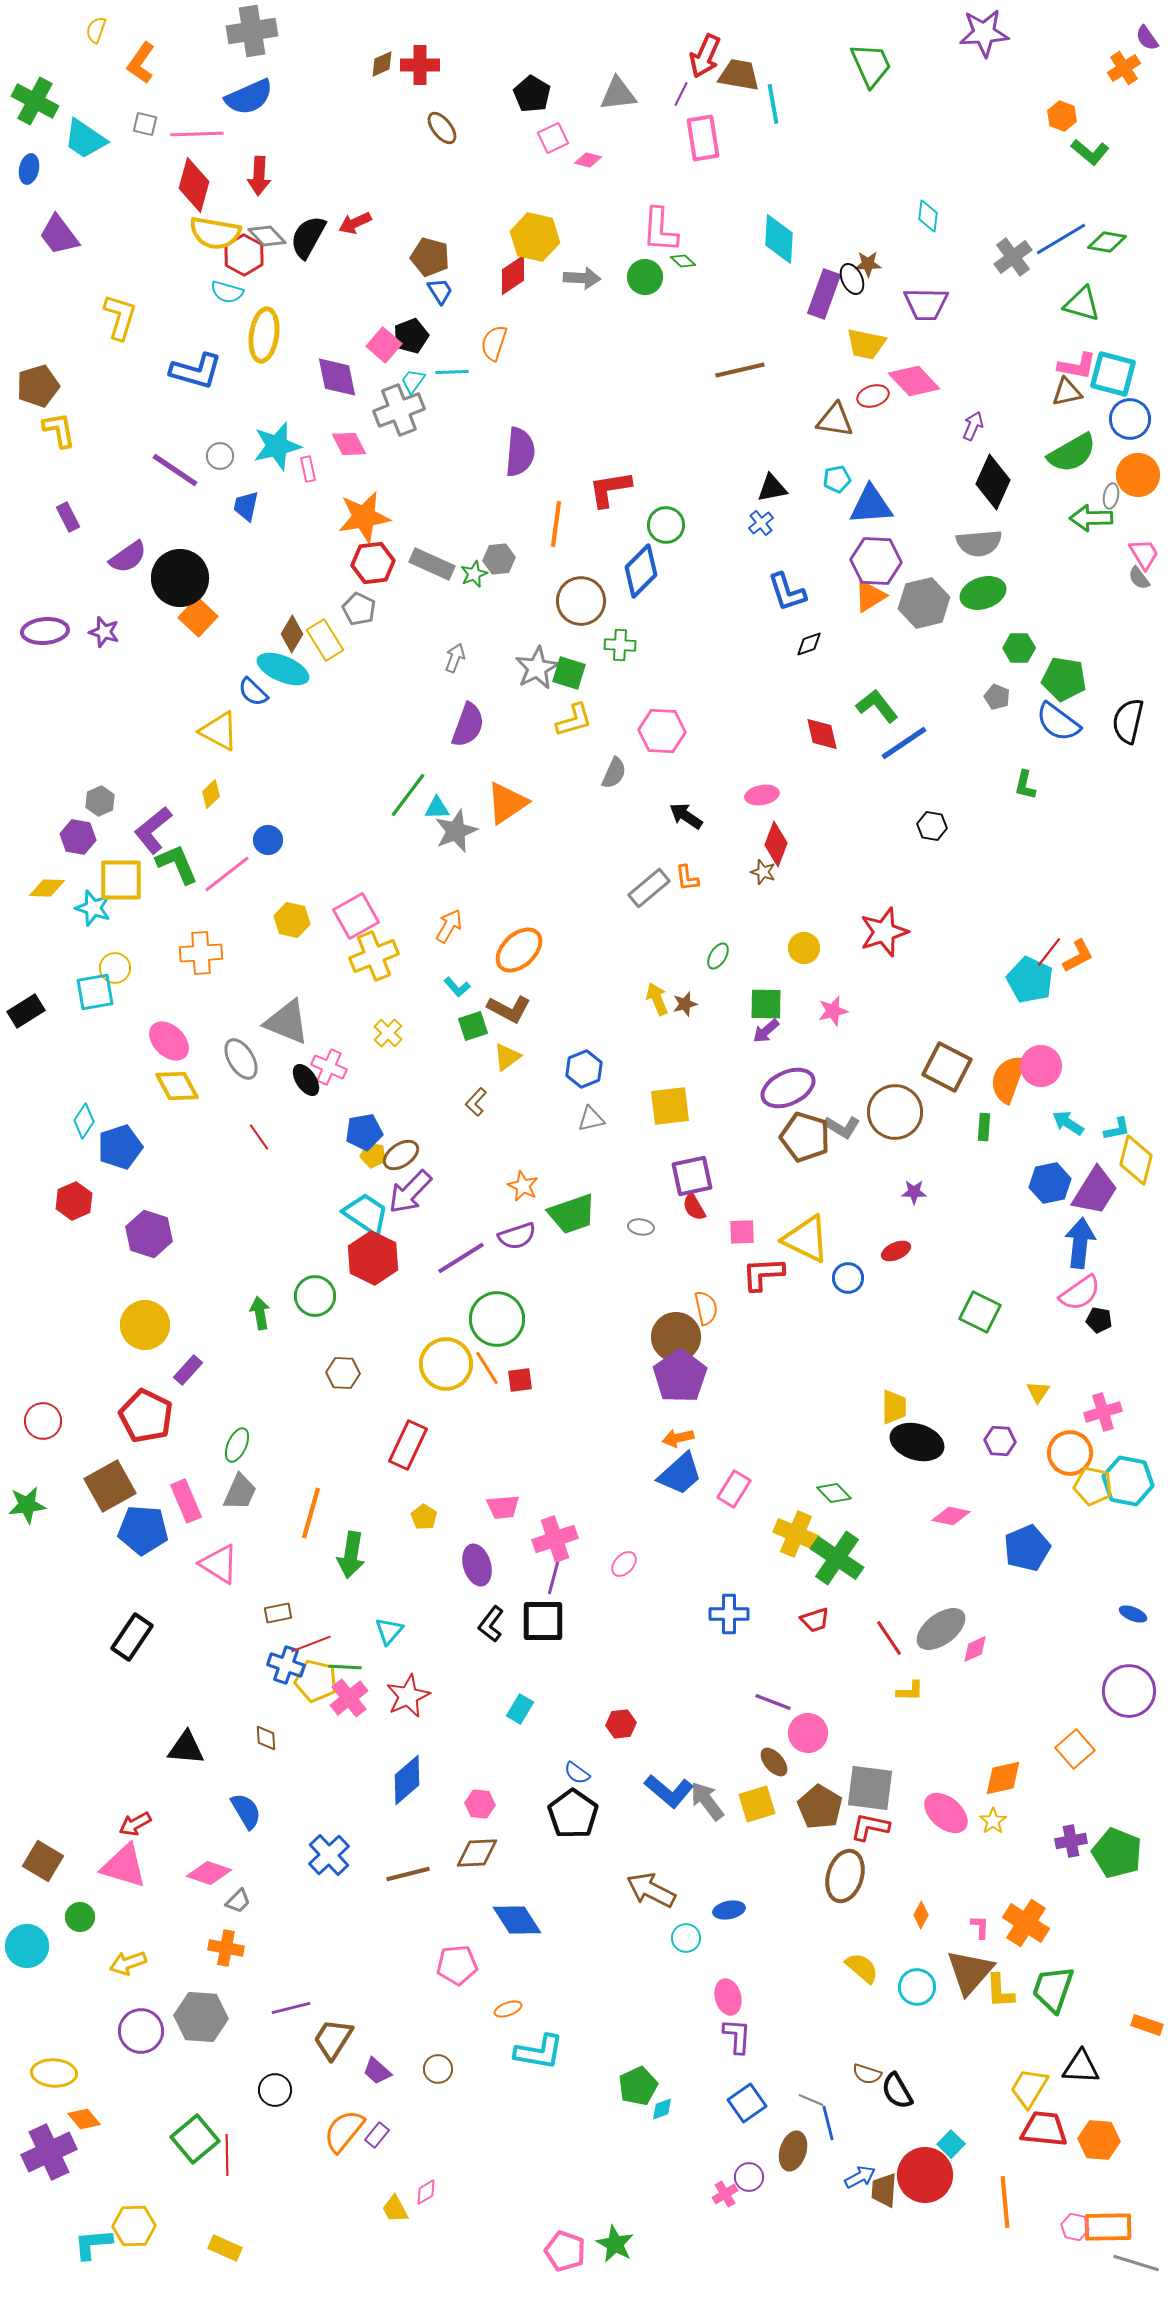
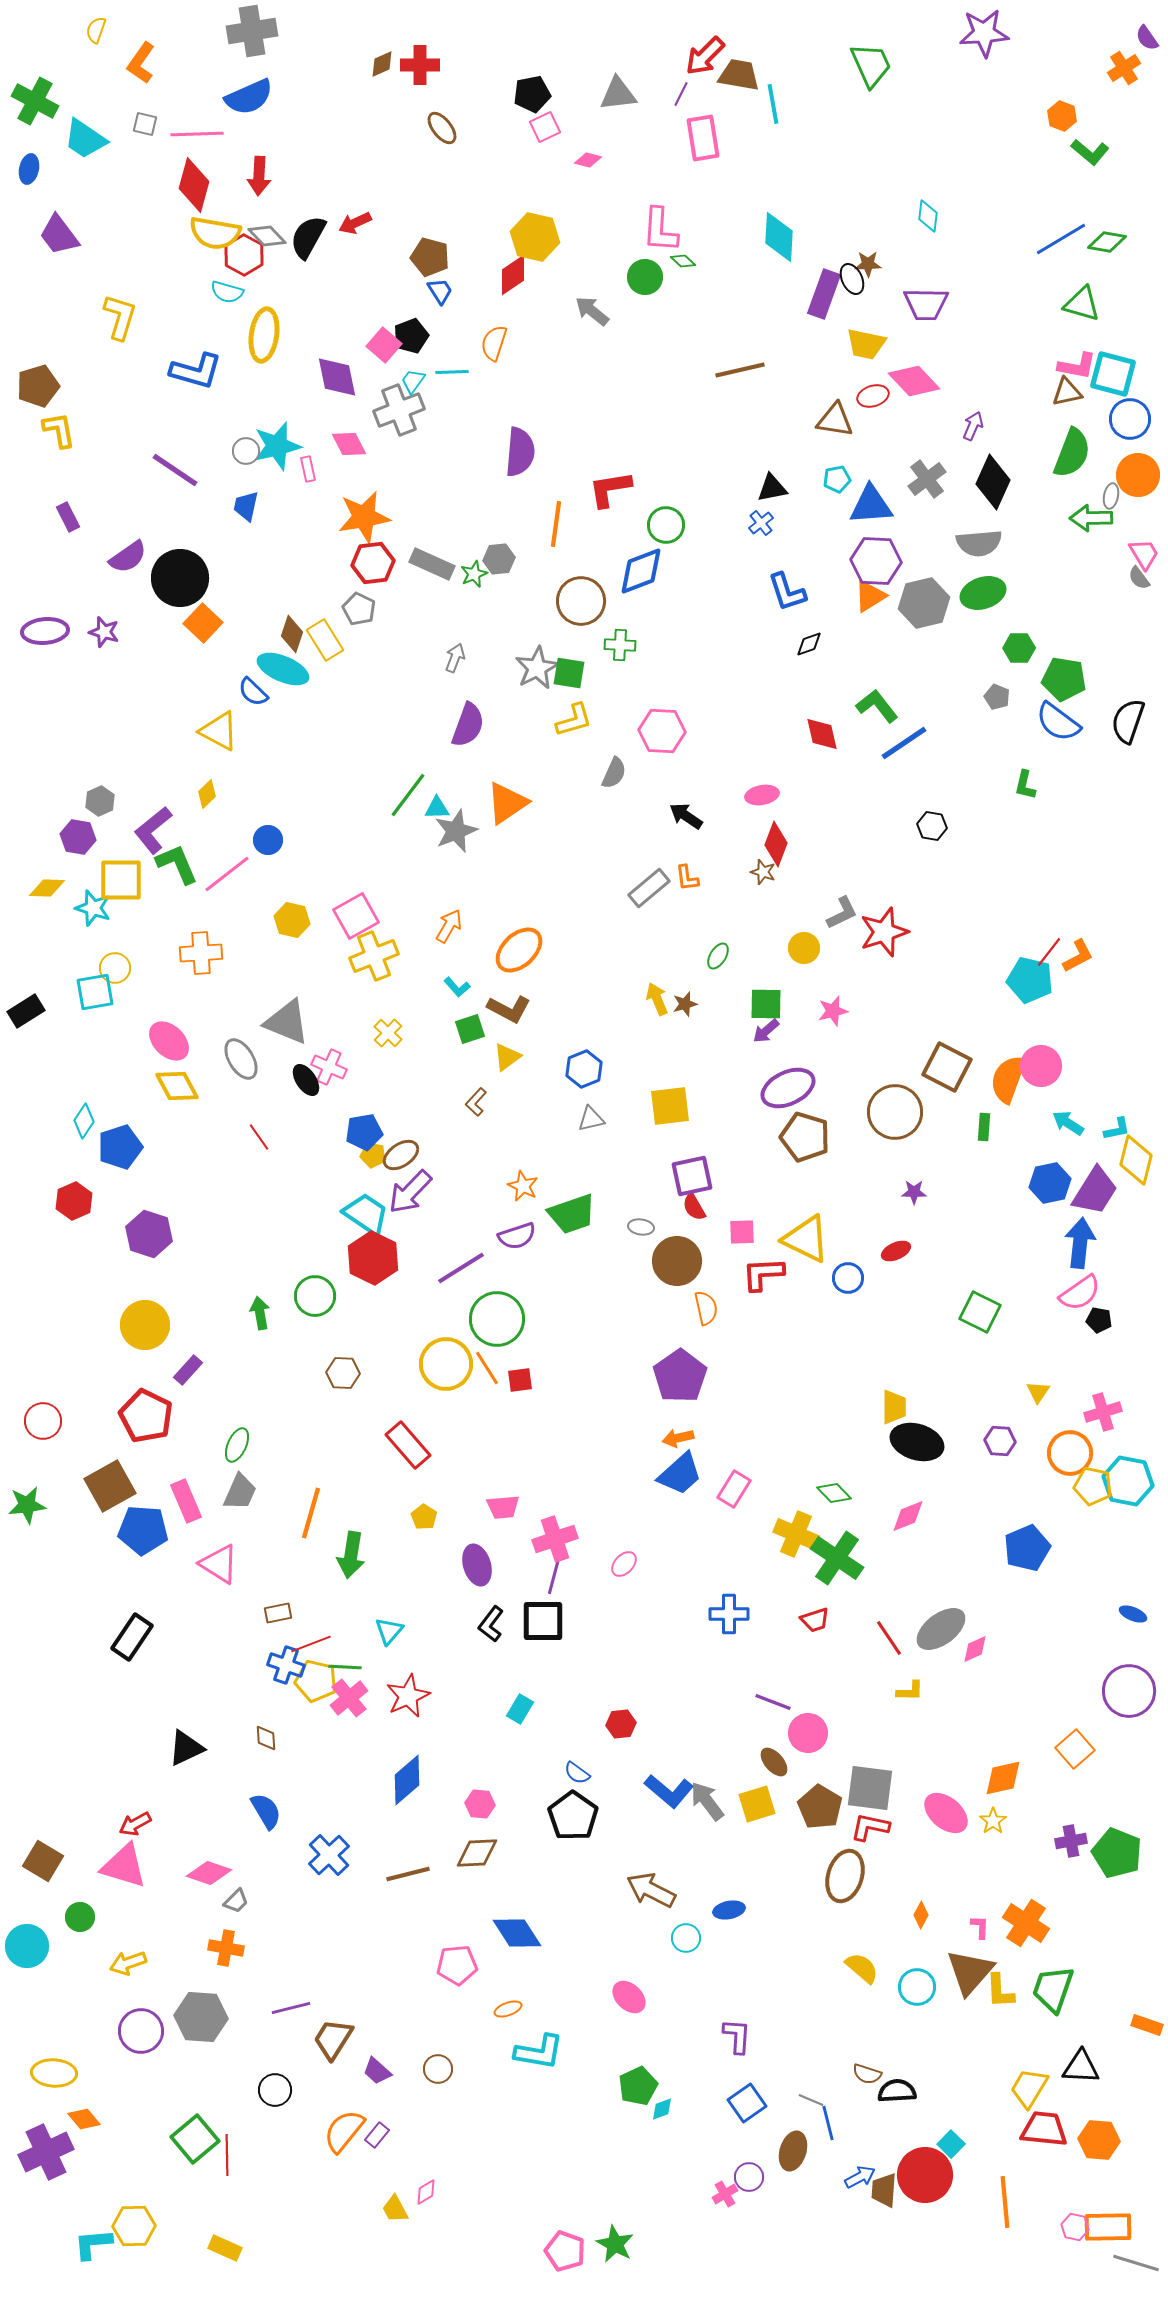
red arrow at (705, 56): rotated 21 degrees clockwise
black pentagon at (532, 94): rotated 30 degrees clockwise
pink square at (553, 138): moved 8 px left, 11 px up
cyan diamond at (779, 239): moved 2 px up
gray cross at (1013, 257): moved 86 px left, 222 px down
gray arrow at (582, 278): moved 10 px right, 33 px down; rotated 144 degrees counterclockwise
green semicircle at (1072, 453): rotated 39 degrees counterclockwise
gray circle at (220, 456): moved 26 px right, 5 px up
blue diamond at (641, 571): rotated 24 degrees clockwise
orange square at (198, 617): moved 5 px right, 6 px down
brown diamond at (292, 634): rotated 12 degrees counterclockwise
green square at (569, 673): rotated 8 degrees counterclockwise
black semicircle at (1128, 721): rotated 6 degrees clockwise
yellow diamond at (211, 794): moved 4 px left
cyan pentagon at (1030, 980): rotated 12 degrees counterclockwise
green square at (473, 1026): moved 3 px left, 3 px down
gray L-shape at (842, 1127): moved 214 px up; rotated 57 degrees counterclockwise
purple line at (461, 1258): moved 10 px down
brown circle at (676, 1337): moved 1 px right, 76 px up
red rectangle at (408, 1445): rotated 66 degrees counterclockwise
pink diamond at (951, 1516): moved 43 px left; rotated 33 degrees counterclockwise
black triangle at (186, 1748): rotated 30 degrees counterclockwise
blue semicircle at (246, 1811): moved 20 px right
black pentagon at (573, 1814): moved 2 px down
gray trapezoid at (238, 1901): moved 2 px left
blue diamond at (517, 1920): moved 13 px down
pink ellipse at (728, 1997): moved 99 px left; rotated 32 degrees counterclockwise
black semicircle at (897, 2091): rotated 117 degrees clockwise
purple cross at (49, 2152): moved 3 px left
